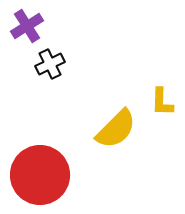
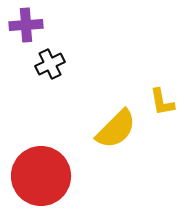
purple cross: moved 1 px left, 1 px up; rotated 28 degrees clockwise
yellow L-shape: rotated 12 degrees counterclockwise
red circle: moved 1 px right, 1 px down
